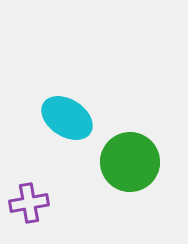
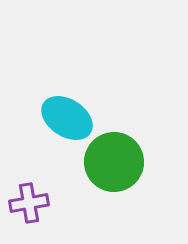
green circle: moved 16 px left
